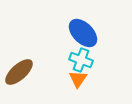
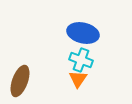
blue ellipse: rotated 32 degrees counterclockwise
brown ellipse: moved 1 px right, 9 px down; rotated 28 degrees counterclockwise
